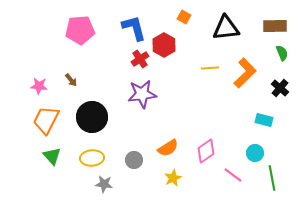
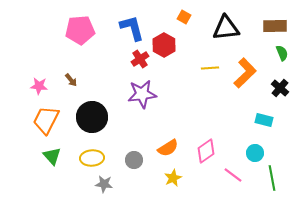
blue L-shape: moved 2 px left
